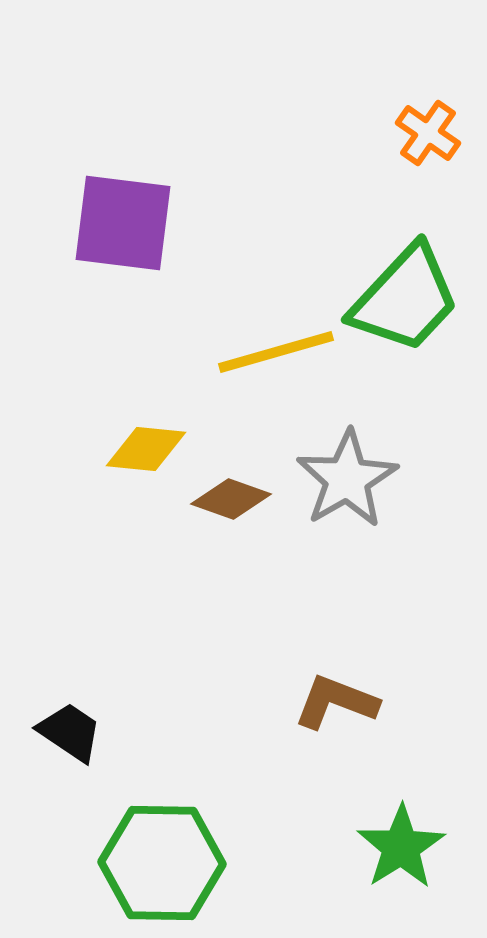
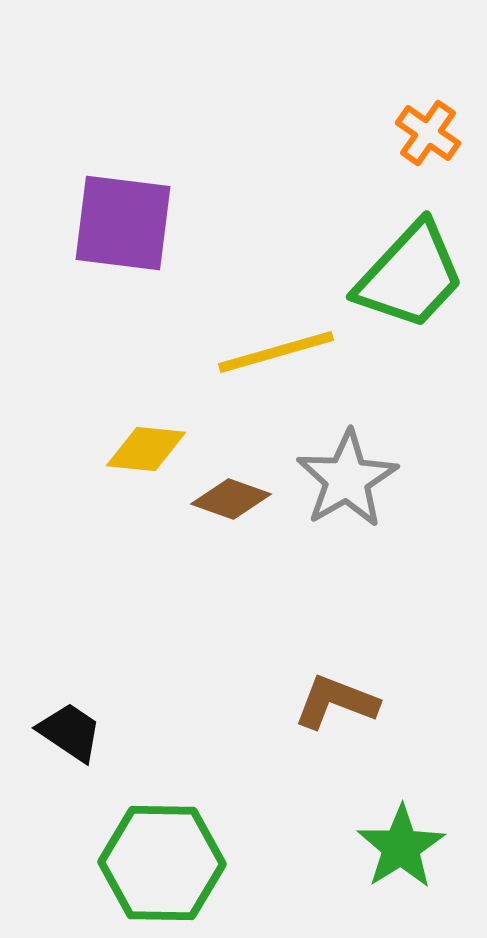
green trapezoid: moved 5 px right, 23 px up
